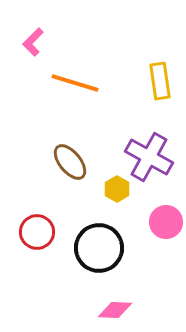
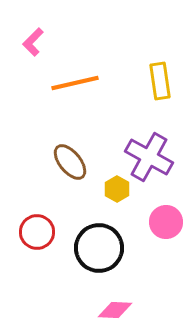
orange line: rotated 30 degrees counterclockwise
